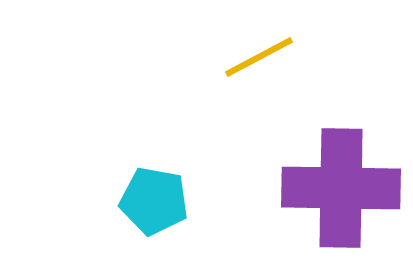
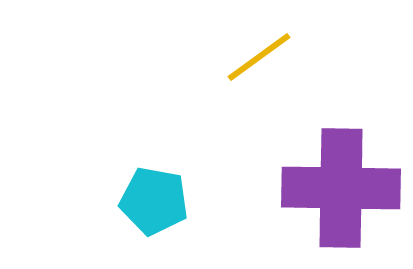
yellow line: rotated 8 degrees counterclockwise
